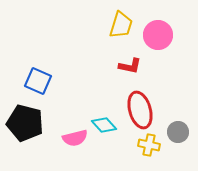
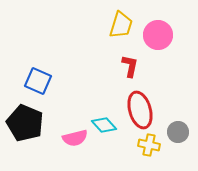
red L-shape: rotated 90 degrees counterclockwise
black pentagon: rotated 9 degrees clockwise
